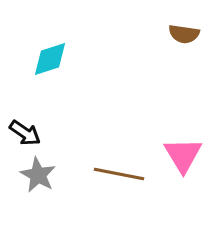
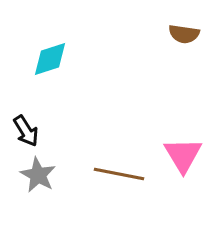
black arrow: moved 1 px right, 2 px up; rotated 24 degrees clockwise
